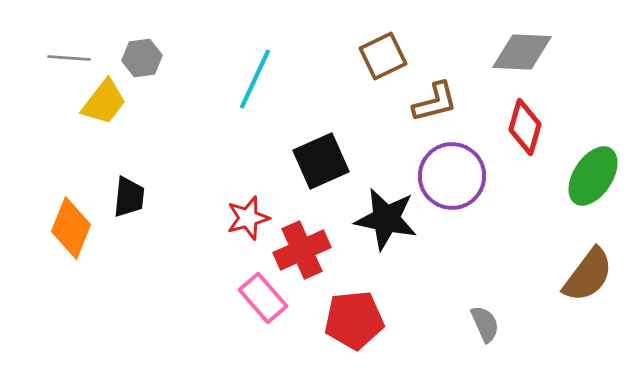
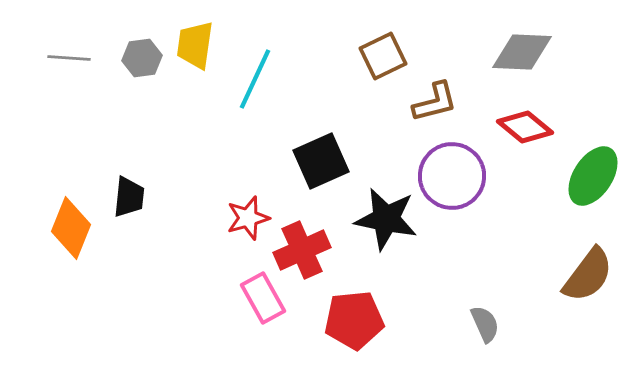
yellow trapezoid: moved 91 px right, 57 px up; rotated 150 degrees clockwise
red diamond: rotated 66 degrees counterclockwise
pink rectangle: rotated 12 degrees clockwise
